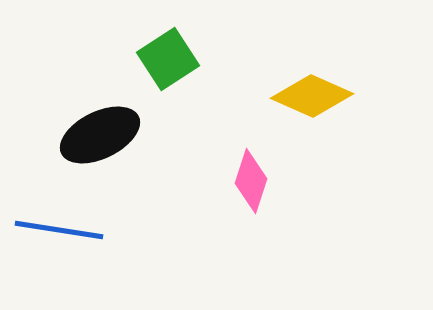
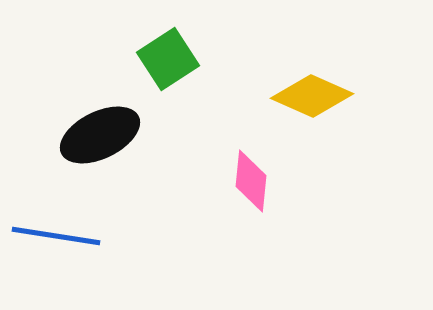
pink diamond: rotated 12 degrees counterclockwise
blue line: moved 3 px left, 6 px down
